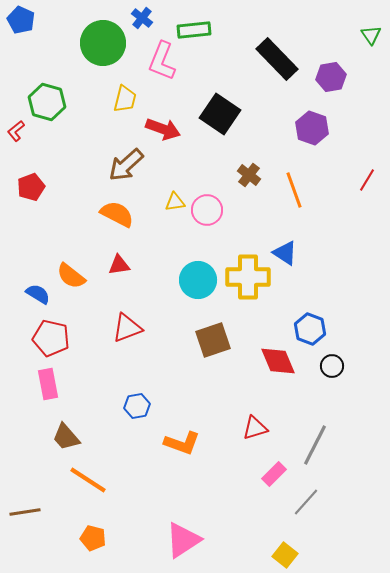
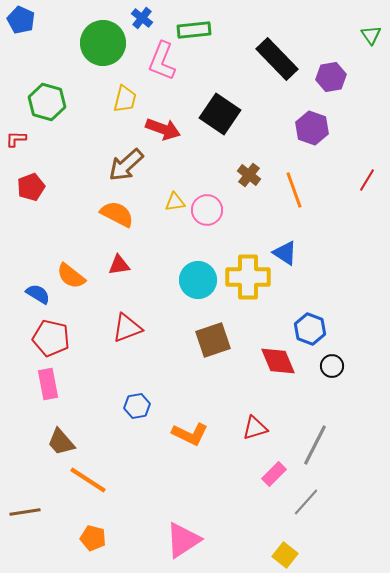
red L-shape at (16, 131): moved 8 px down; rotated 40 degrees clockwise
brown trapezoid at (66, 437): moved 5 px left, 5 px down
orange L-shape at (182, 443): moved 8 px right, 9 px up; rotated 6 degrees clockwise
